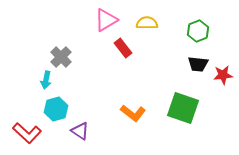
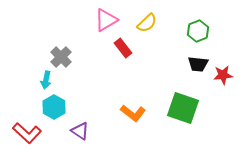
yellow semicircle: rotated 135 degrees clockwise
cyan hexagon: moved 2 px left, 2 px up; rotated 15 degrees counterclockwise
